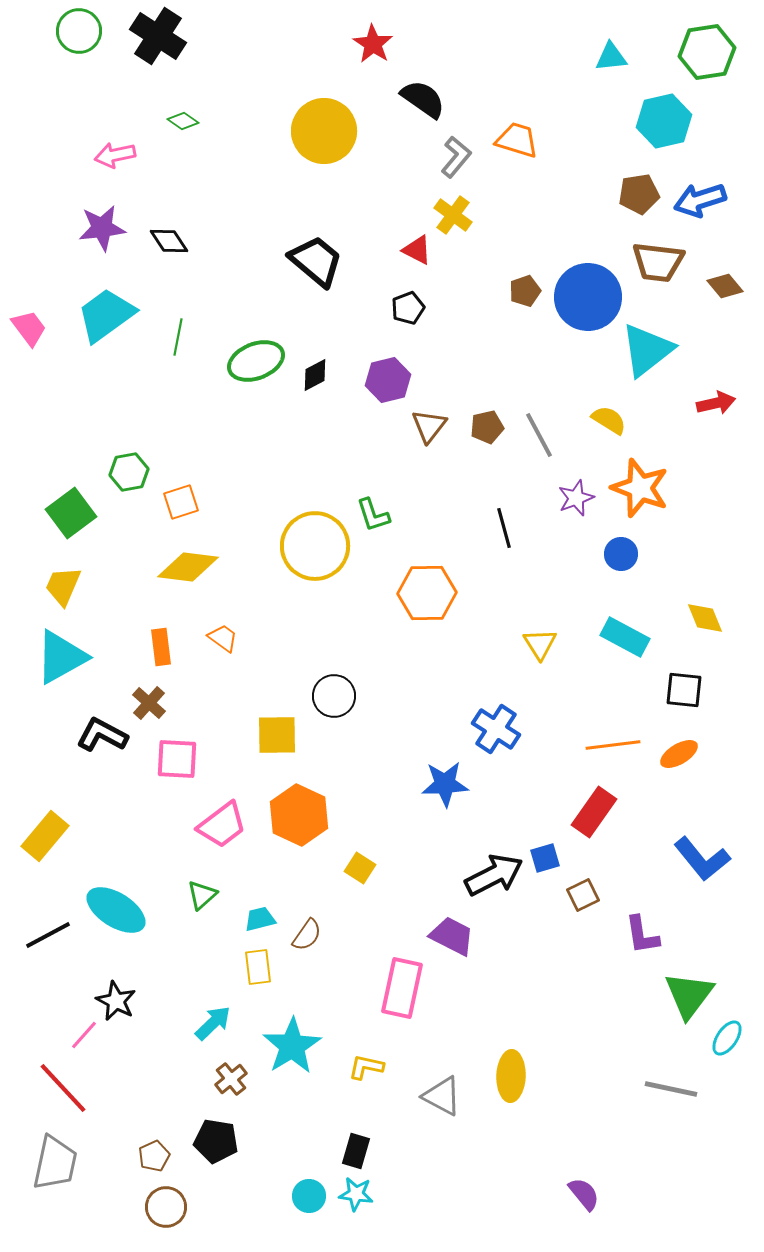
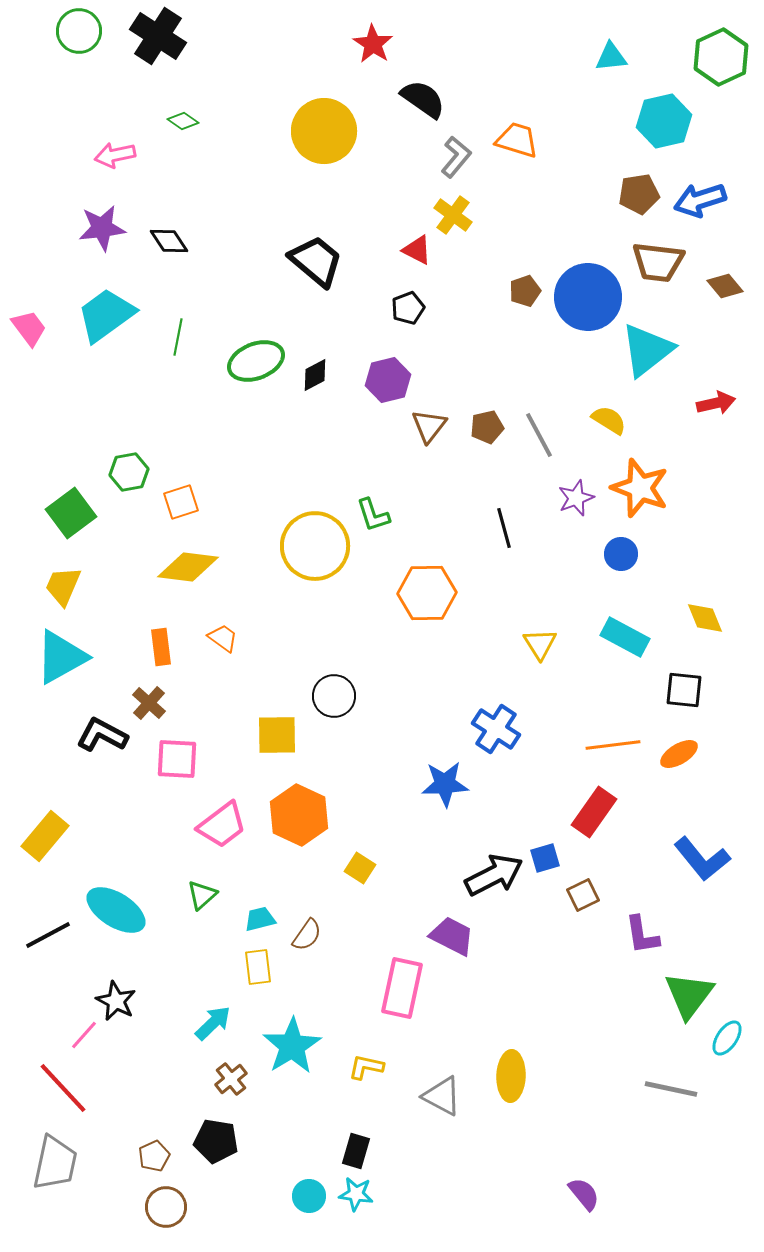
green hexagon at (707, 52): moved 14 px right, 5 px down; rotated 16 degrees counterclockwise
